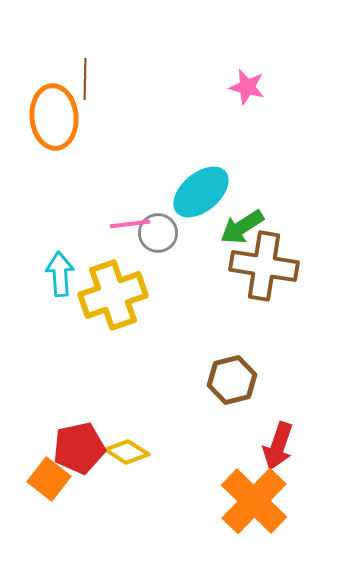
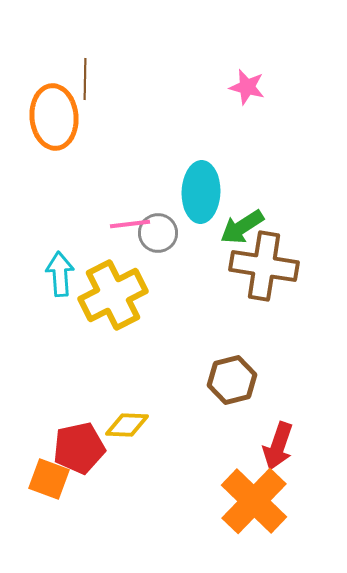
cyan ellipse: rotated 48 degrees counterclockwise
yellow cross: rotated 8 degrees counterclockwise
yellow diamond: moved 27 px up; rotated 30 degrees counterclockwise
orange square: rotated 18 degrees counterclockwise
